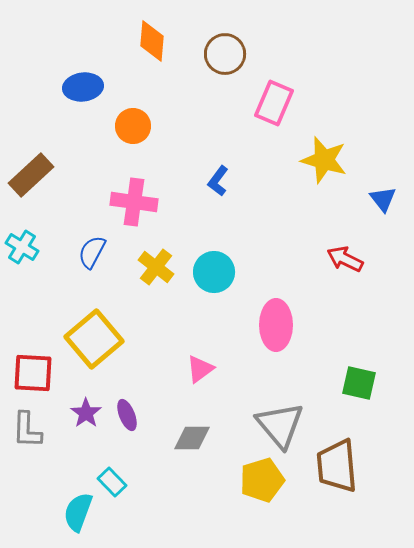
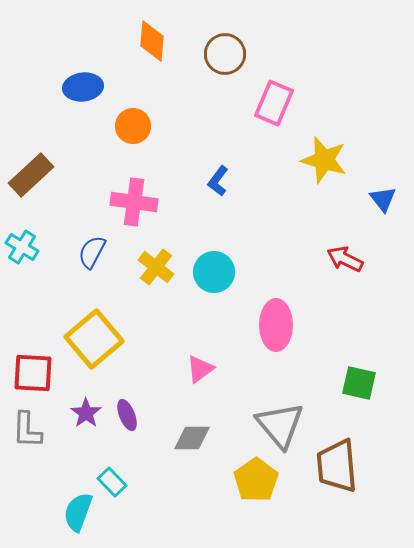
yellow pentagon: moved 6 px left; rotated 18 degrees counterclockwise
